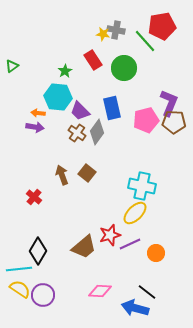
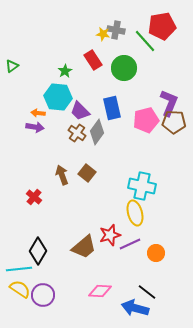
yellow ellipse: rotated 60 degrees counterclockwise
